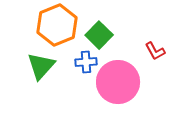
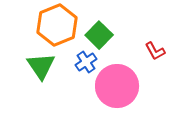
blue cross: rotated 30 degrees counterclockwise
green triangle: rotated 16 degrees counterclockwise
pink circle: moved 1 px left, 4 px down
